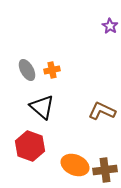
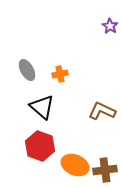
orange cross: moved 8 px right, 4 px down
red hexagon: moved 10 px right
